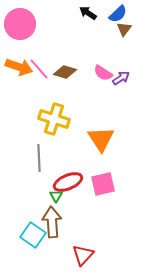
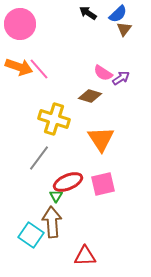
brown diamond: moved 25 px right, 24 px down
gray line: rotated 40 degrees clockwise
cyan square: moved 2 px left
red triangle: moved 2 px right, 1 px down; rotated 45 degrees clockwise
